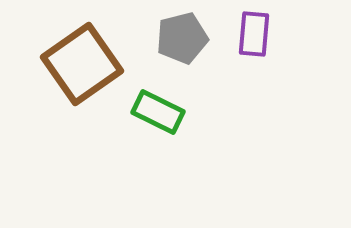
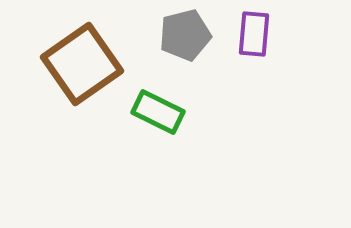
gray pentagon: moved 3 px right, 3 px up
